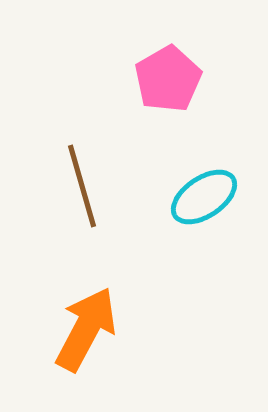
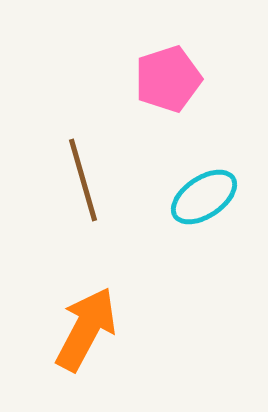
pink pentagon: rotated 12 degrees clockwise
brown line: moved 1 px right, 6 px up
